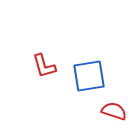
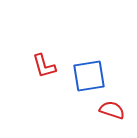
red semicircle: moved 2 px left, 1 px up
